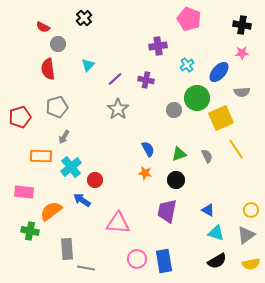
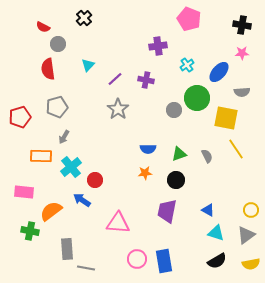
yellow square at (221, 118): moved 5 px right; rotated 35 degrees clockwise
blue semicircle at (148, 149): rotated 119 degrees clockwise
orange star at (145, 173): rotated 16 degrees counterclockwise
